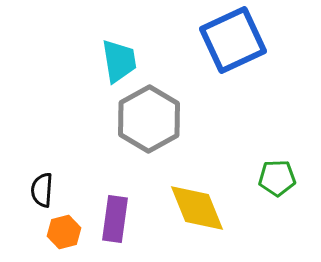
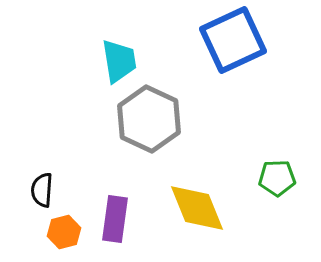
gray hexagon: rotated 6 degrees counterclockwise
